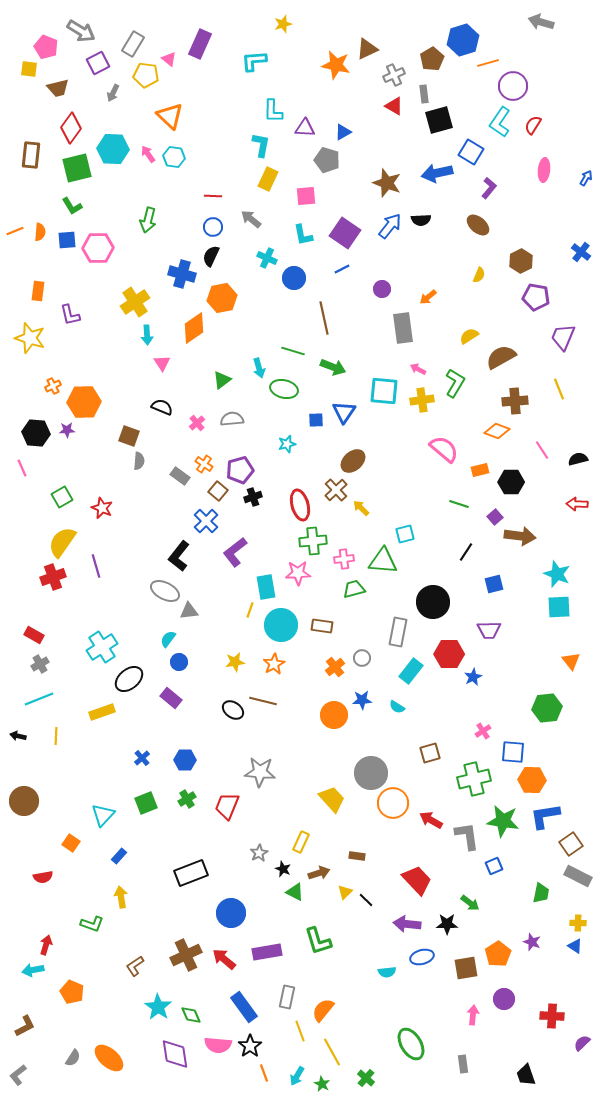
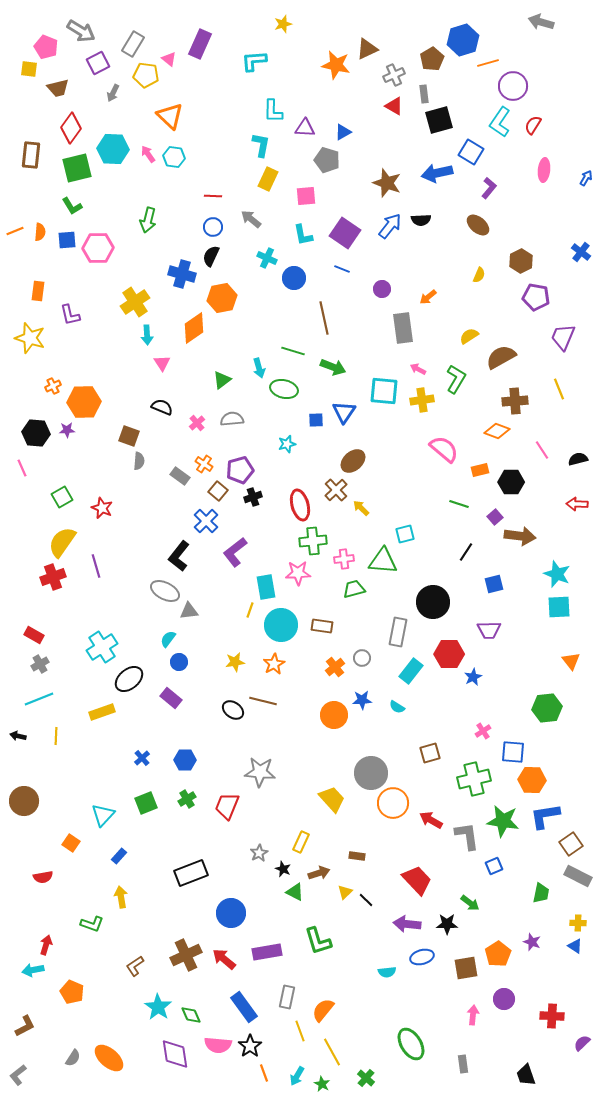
blue line at (342, 269): rotated 49 degrees clockwise
green L-shape at (455, 383): moved 1 px right, 4 px up
